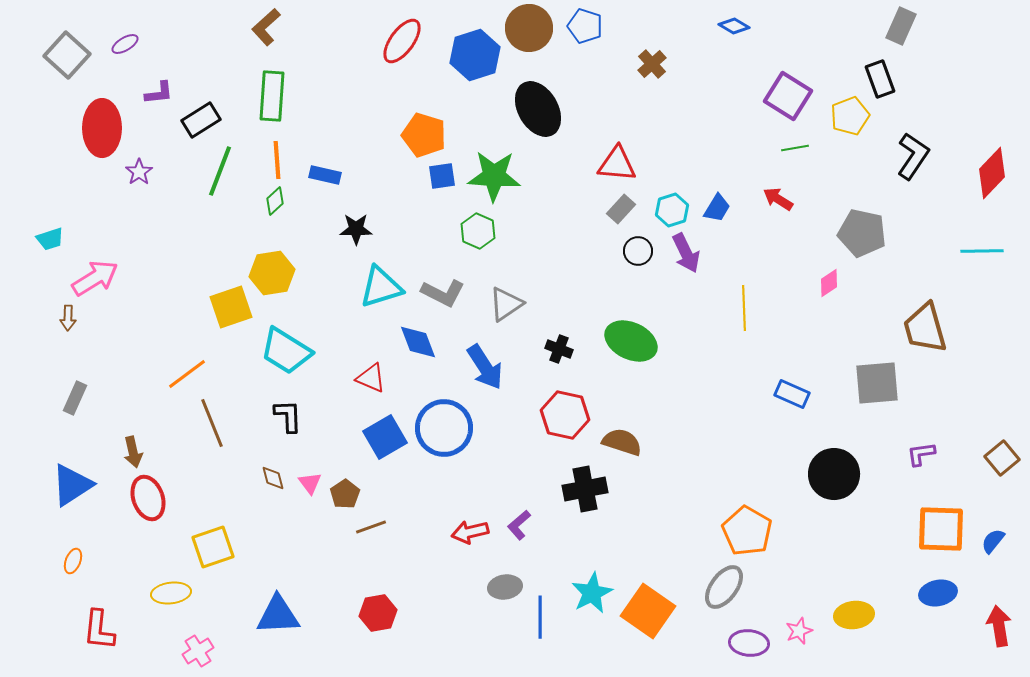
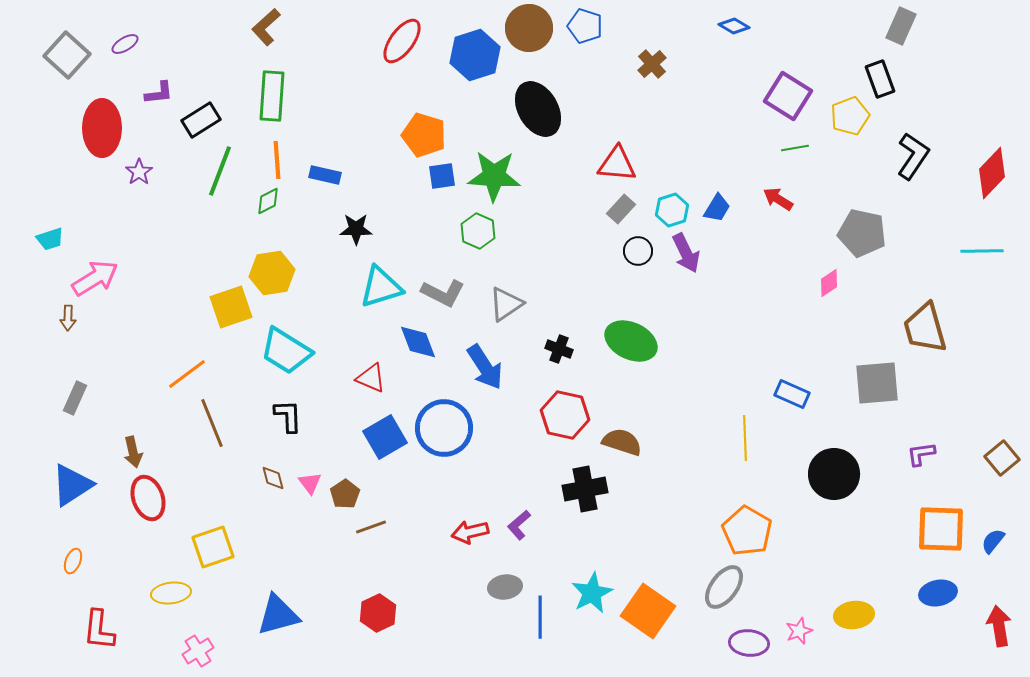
green diamond at (275, 201): moved 7 px left; rotated 16 degrees clockwise
yellow line at (744, 308): moved 1 px right, 130 px down
red hexagon at (378, 613): rotated 15 degrees counterclockwise
blue triangle at (278, 615): rotated 12 degrees counterclockwise
